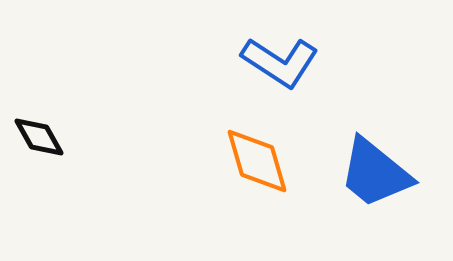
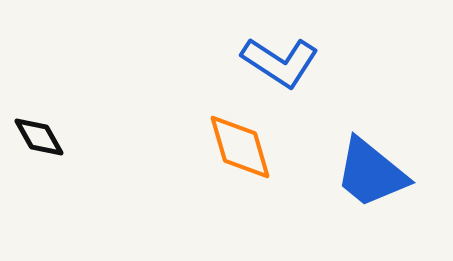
orange diamond: moved 17 px left, 14 px up
blue trapezoid: moved 4 px left
